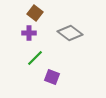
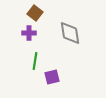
gray diamond: rotated 45 degrees clockwise
green line: moved 3 px down; rotated 36 degrees counterclockwise
purple square: rotated 35 degrees counterclockwise
